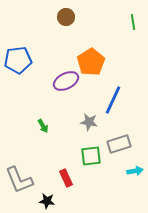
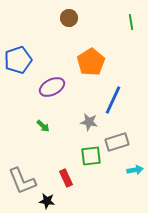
brown circle: moved 3 px right, 1 px down
green line: moved 2 px left
blue pentagon: rotated 12 degrees counterclockwise
purple ellipse: moved 14 px left, 6 px down
green arrow: rotated 16 degrees counterclockwise
gray rectangle: moved 2 px left, 2 px up
cyan arrow: moved 1 px up
gray L-shape: moved 3 px right, 1 px down
